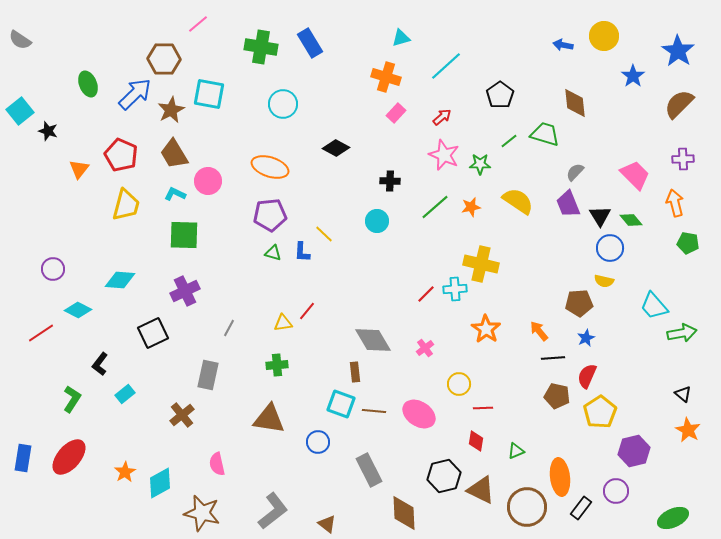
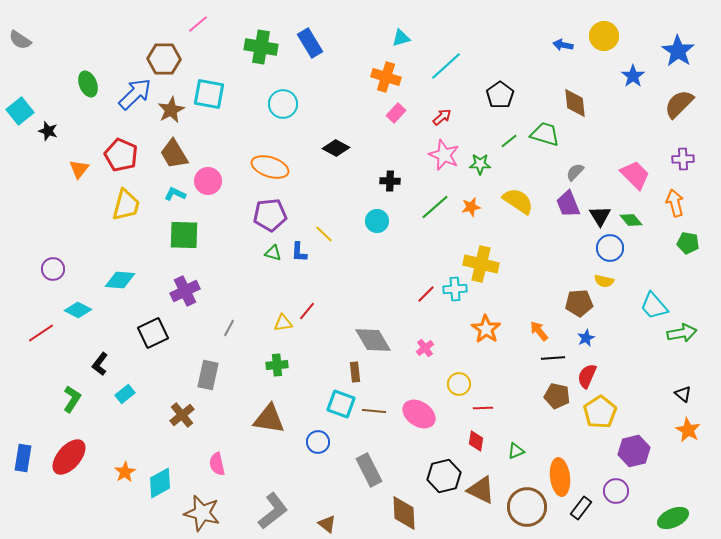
blue L-shape at (302, 252): moved 3 px left
